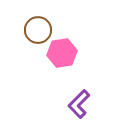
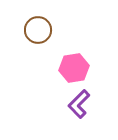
pink hexagon: moved 12 px right, 15 px down
